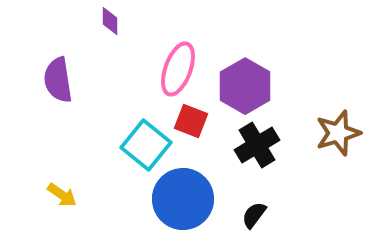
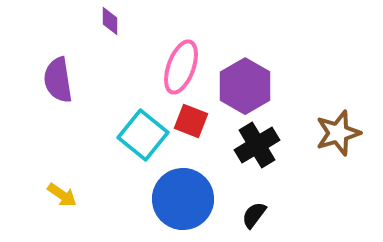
pink ellipse: moved 3 px right, 2 px up
cyan square: moved 3 px left, 10 px up
